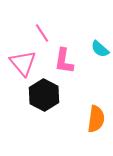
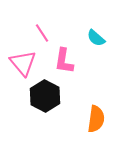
cyan semicircle: moved 4 px left, 11 px up
black hexagon: moved 1 px right, 1 px down
